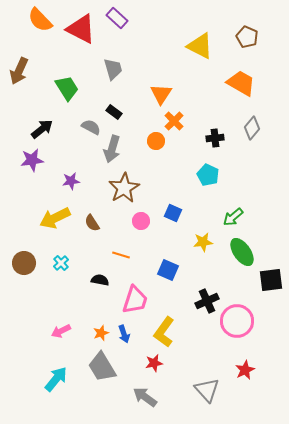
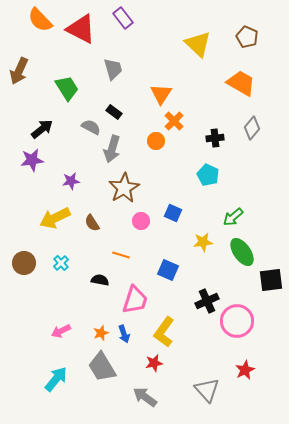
purple rectangle at (117, 18): moved 6 px right; rotated 10 degrees clockwise
yellow triangle at (200, 46): moved 2 px left, 2 px up; rotated 16 degrees clockwise
